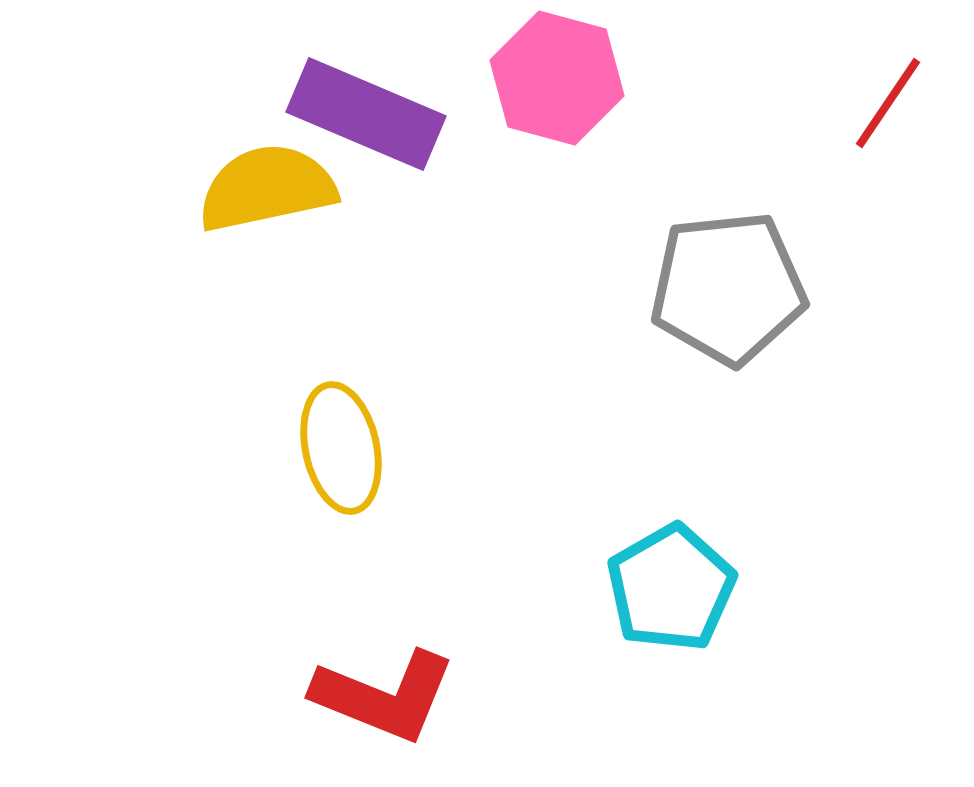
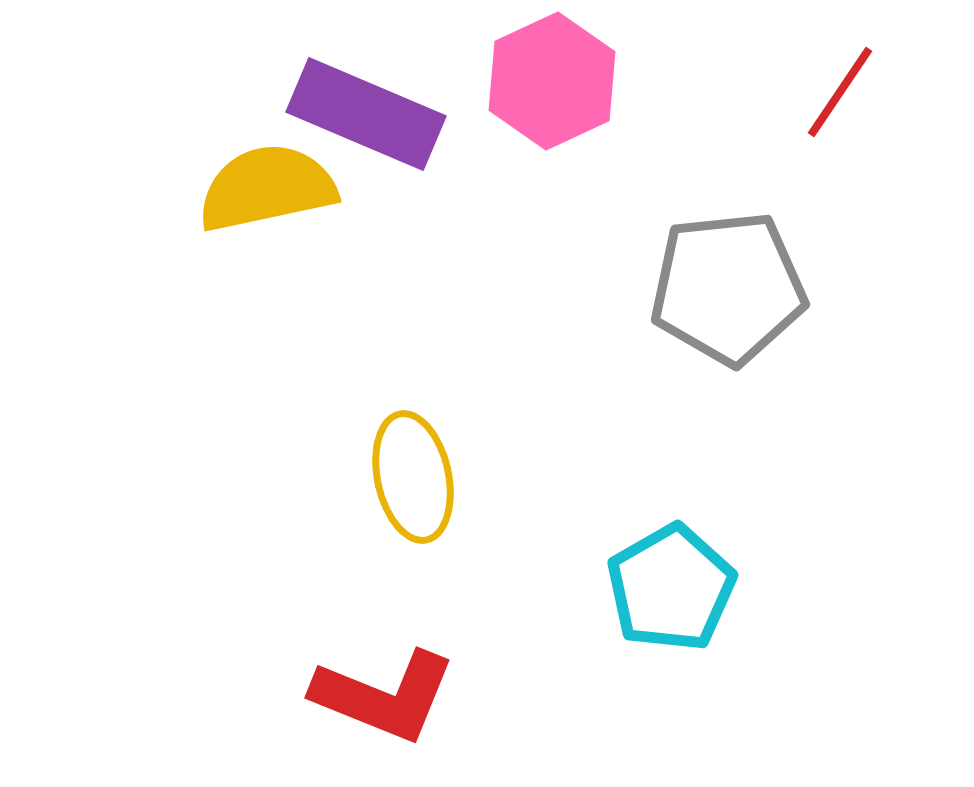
pink hexagon: moved 5 px left, 3 px down; rotated 20 degrees clockwise
red line: moved 48 px left, 11 px up
yellow ellipse: moved 72 px right, 29 px down
